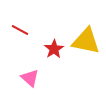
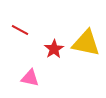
yellow triangle: moved 2 px down
pink triangle: rotated 30 degrees counterclockwise
